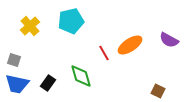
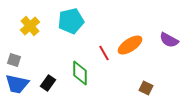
green diamond: moved 1 px left, 3 px up; rotated 15 degrees clockwise
brown square: moved 12 px left, 3 px up
